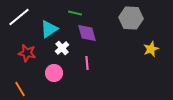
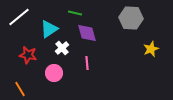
red star: moved 1 px right, 2 px down
